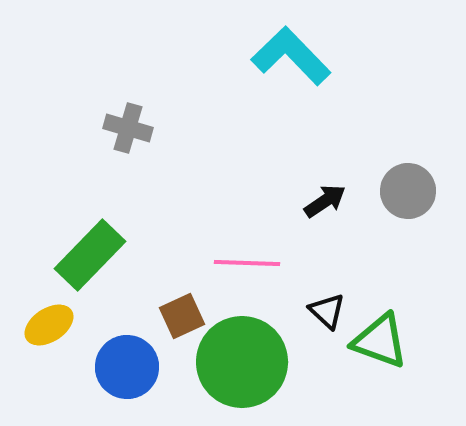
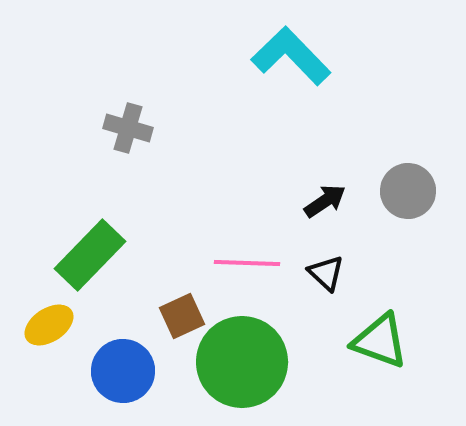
black triangle: moved 1 px left, 38 px up
blue circle: moved 4 px left, 4 px down
